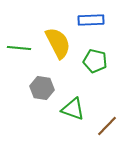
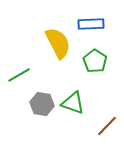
blue rectangle: moved 4 px down
green line: moved 27 px down; rotated 35 degrees counterclockwise
green pentagon: rotated 20 degrees clockwise
gray hexagon: moved 16 px down
green triangle: moved 6 px up
